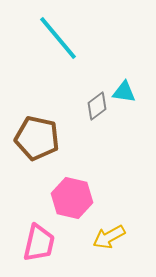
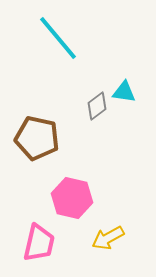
yellow arrow: moved 1 px left, 1 px down
